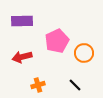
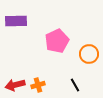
purple rectangle: moved 6 px left
orange circle: moved 5 px right, 1 px down
red arrow: moved 7 px left, 28 px down
black line: rotated 16 degrees clockwise
